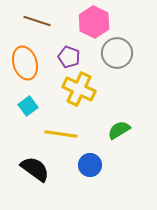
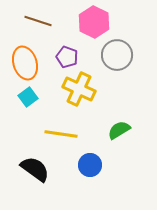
brown line: moved 1 px right
gray circle: moved 2 px down
purple pentagon: moved 2 px left
cyan square: moved 9 px up
